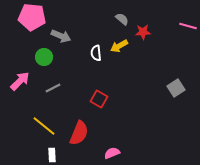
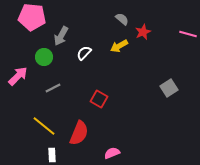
pink line: moved 8 px down
red star: rotated 21 degrees counterclockwise
gray arrow: rotated 96 degrees clockwise
white semicircle: moved 12 px left; rotated 49 degrees clockwise
pink arrow: moved 2 px left, 5 px up
gray square: moved 7 px left
